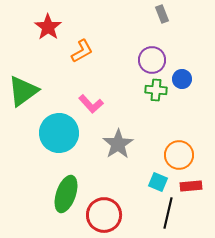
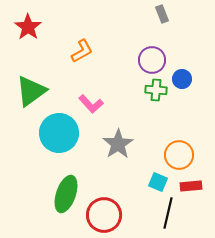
red star: moved 20 px left
green triangle: moved 8 px right
